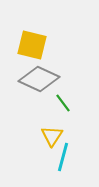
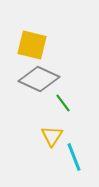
cyan line: moved 11 px right; rotated 36 degrees counterclockwise
